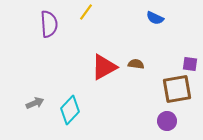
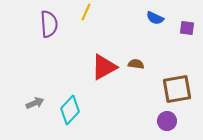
yellow line: rotated 12 degrees counterclockwise
purple square: moved 3 px left, 36 px up
